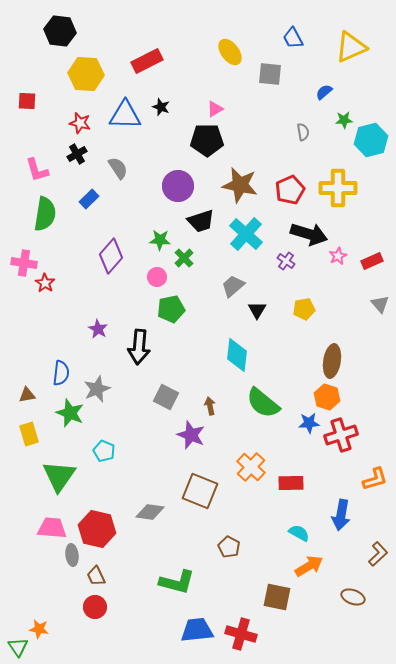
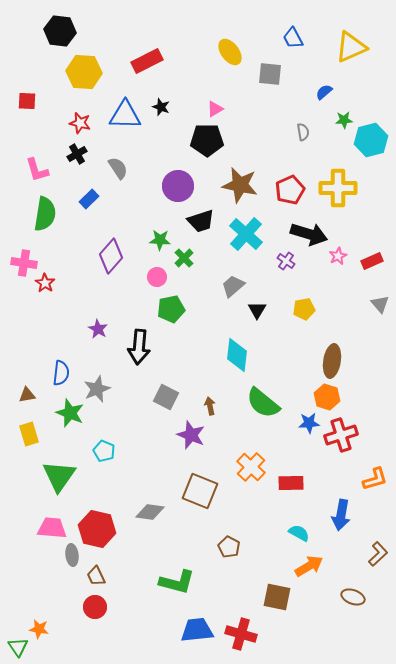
yellow hexagon at (86, 74): moved 2 px left, 2 px up
